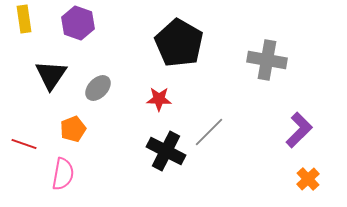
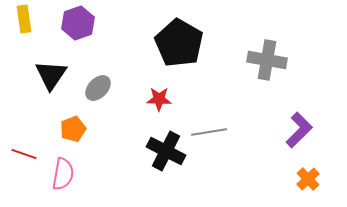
purple hexagon: rotated 20 degrees clockwise
gray line: rotated 36 degrees clockwise
red line: moved 10 px down
